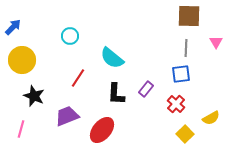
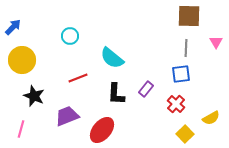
red line: rotated 36 degrees clockwise
